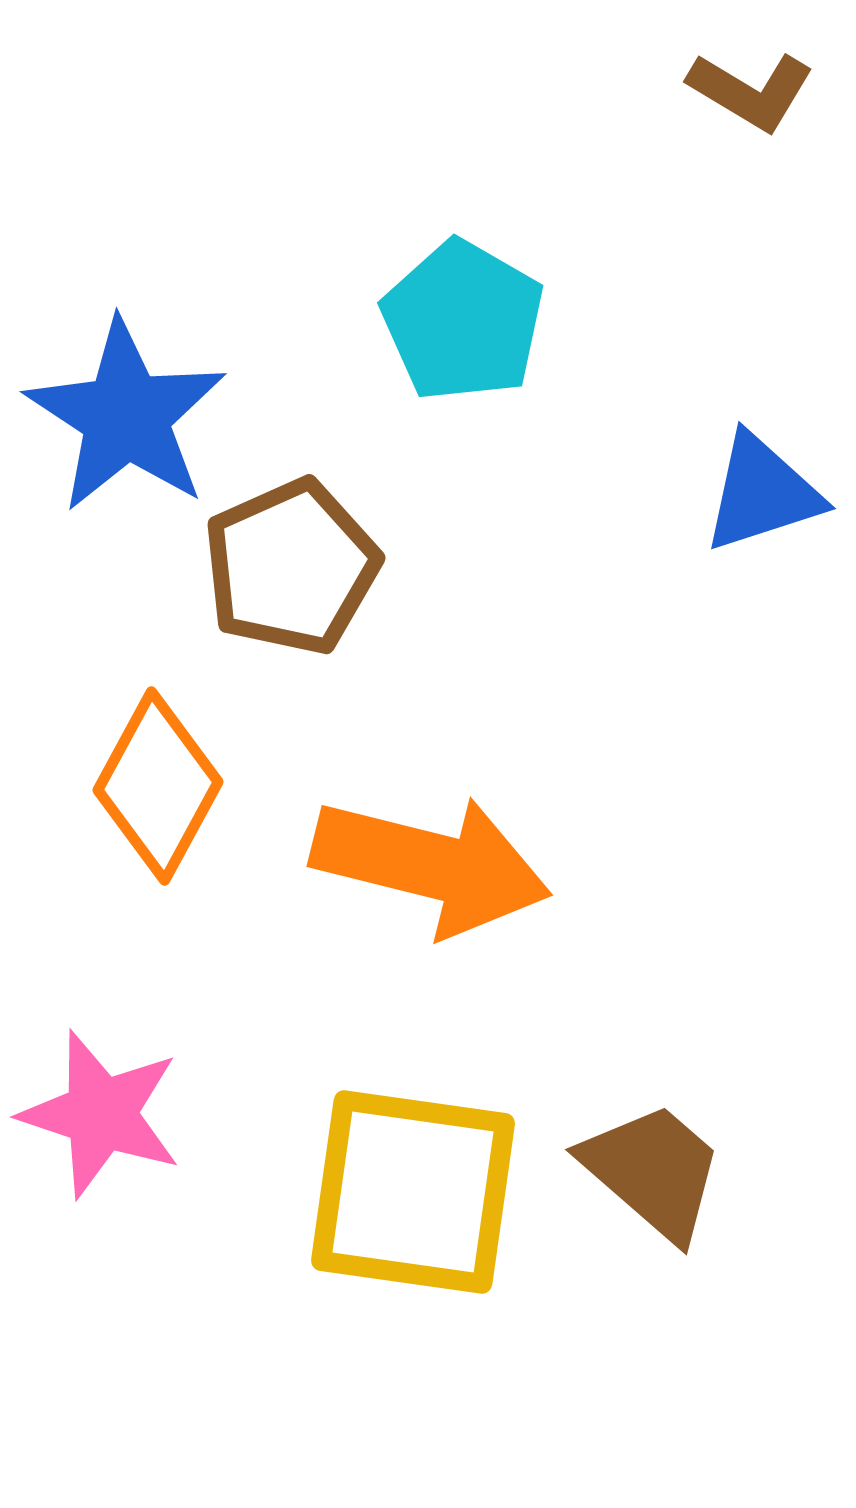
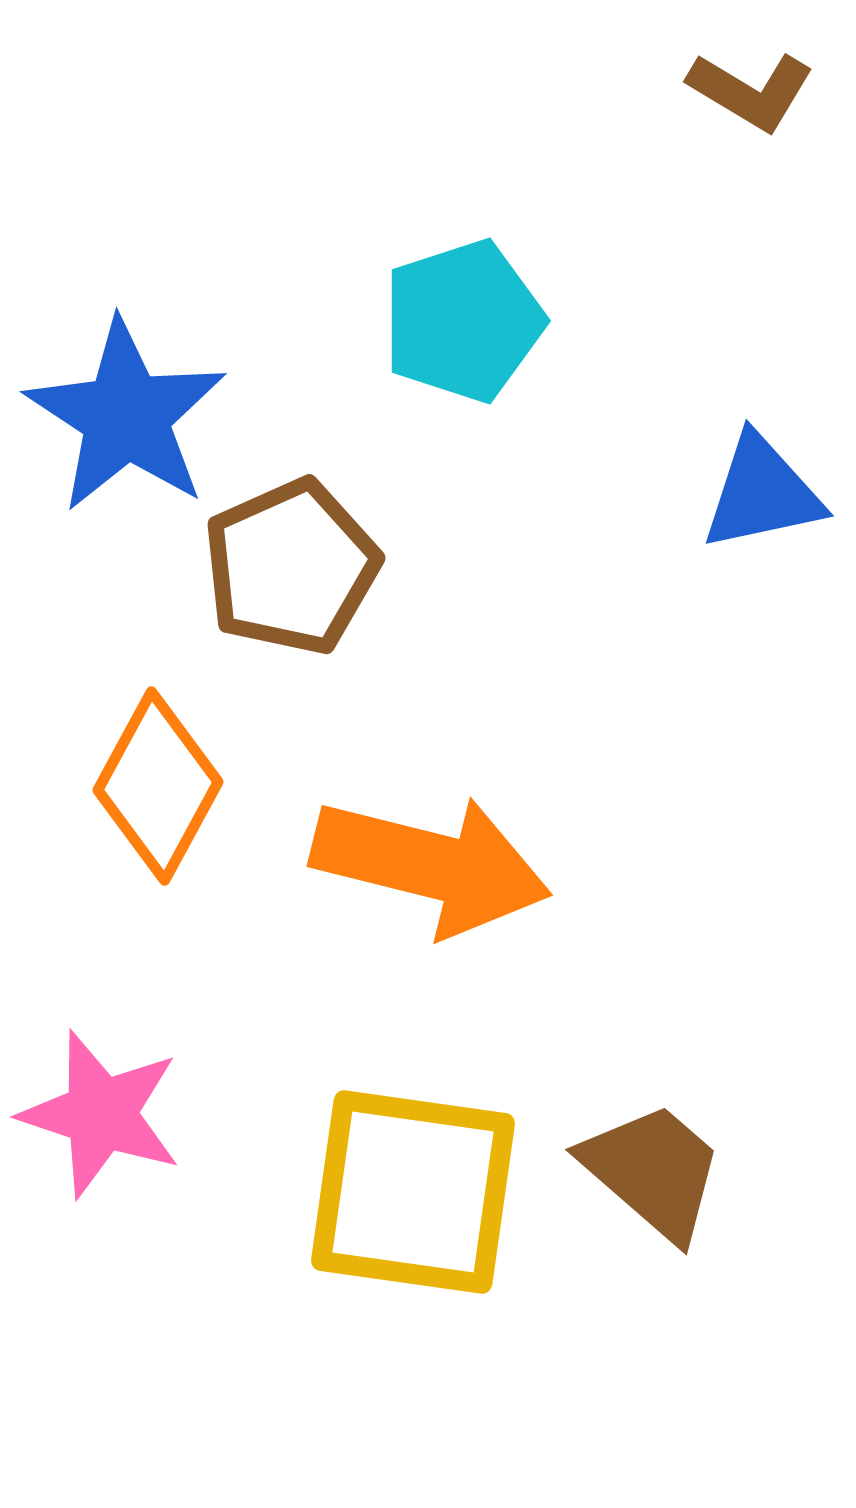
cyan pentagon: rotated 24 degrees clockwise
blue triangle: rotated 6 degrees clockwise
